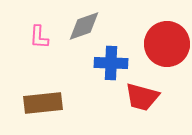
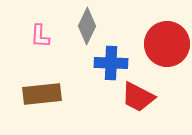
gray diamond: moved 3 px right; rotated 45 degrees counterclockwise
pink L-shape: moved 1 px right, 1 px up
red trapezoid: moved 4 px left; rotated 12 degrees clockwise
brown rectangle: moved 1 px left, 9 px up
